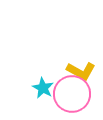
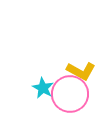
pink circle: moved 2 px left
